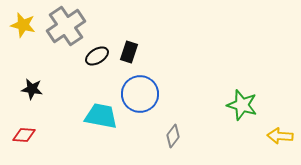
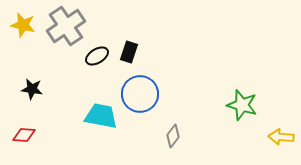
yellow arrow: moved 1 px right, 1 px down
